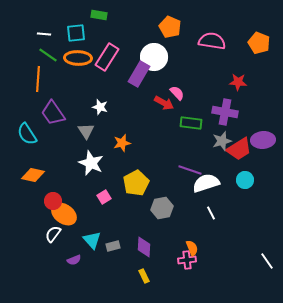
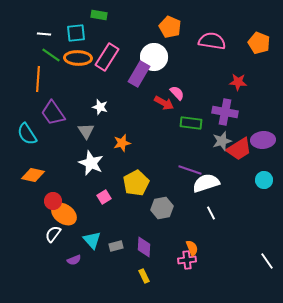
green line at (48, 55): moved 3 px right
cyan circle at (245, 180): moved 19 px right
gray rectangle at (113, 246): moved 3 px right
